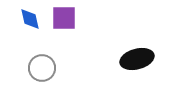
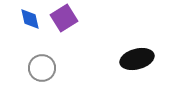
purple square: rotated 32 degrees counterclockwise
